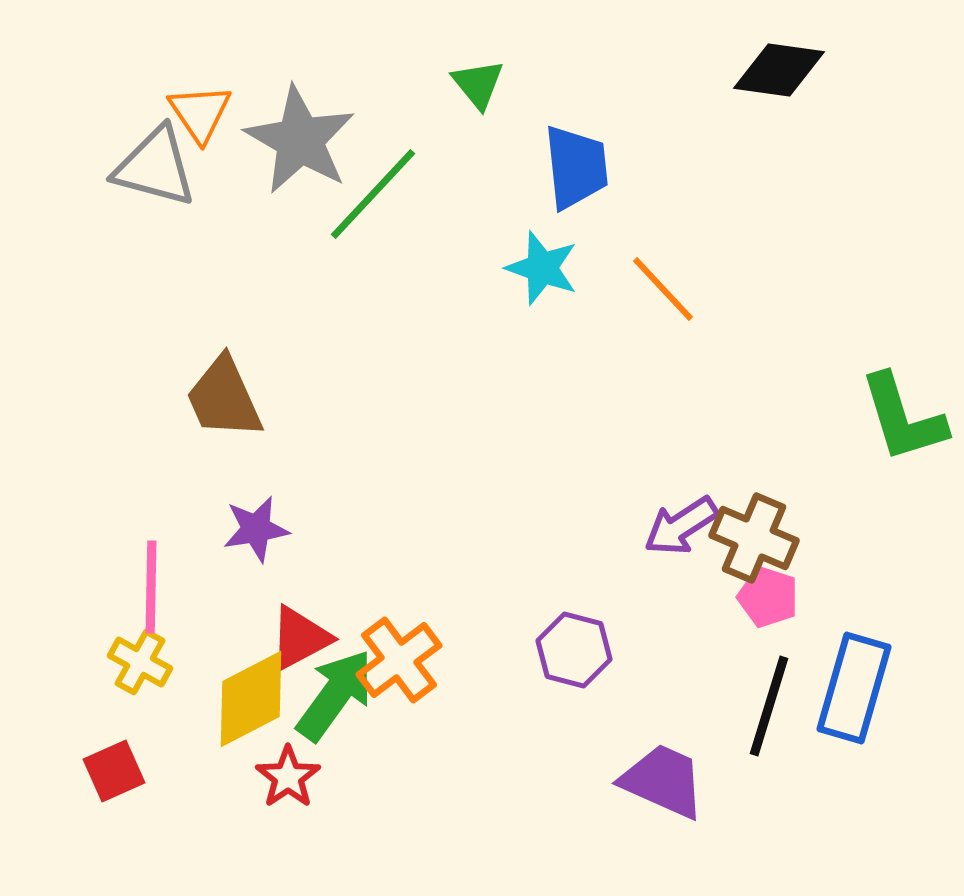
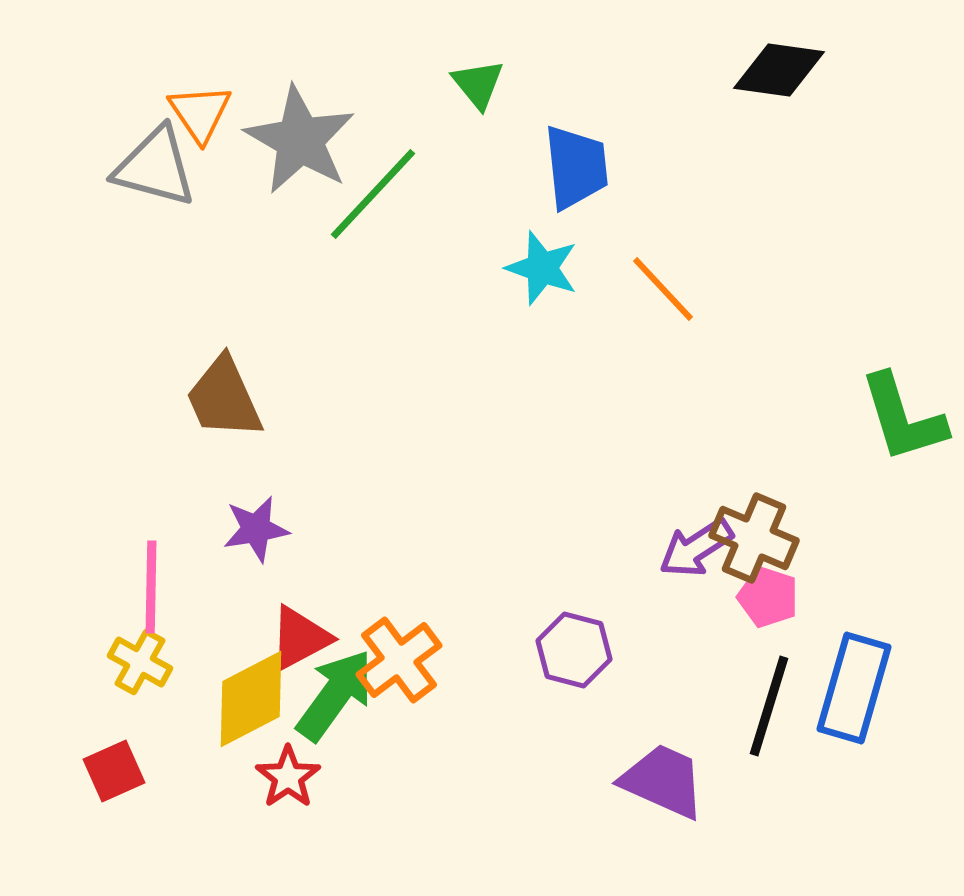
purple arrow: moved 15 px right, 22 px down
